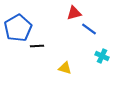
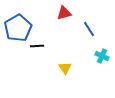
red triangle: moved 10 px left
blue line: rotated 21 degrees clockwise
yellow triangle: rotated 40 degrees clockwise
